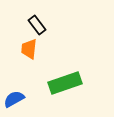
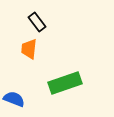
black rectangle: moved 3 px up
blue semicircle: rotated 50 degrees clockwise
